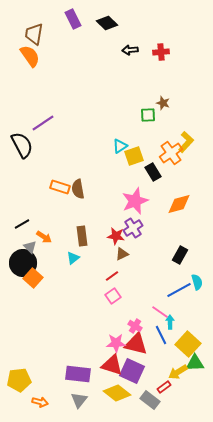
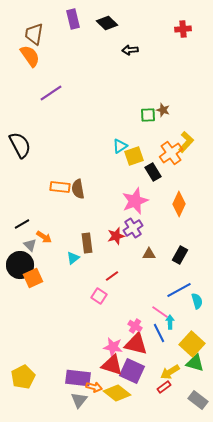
purple rectangle at (73, 19): rotated 12 degrees clockwise
red cross at (161, 52): moved 22 px right, 23 px up
brown star at (163, 103): moved 7 px down
purple line at (43, 123): moved 8 px right, 30 px up
black semicircle at (22, 145): moved 2 px left
orange rectangle at (60, 187): rotated 12 degrees counterclockwise
orange diamond at (179, 204): rotated 50 degrees counterclockwise
brown rectangle at (82, 236): moved 5 px right, 7 px down
red star at (116, 236): rotated 24 degrees counterclockwise
gray triangle at (30, 247): moved 2 px up
brown triangle at (122, 254): moved 27 px right; rotated 24 degrees clockwise
black circle at (23, 263): moved 3 px left, 2 px down
orange square at (33, 278): rotated 24 degrees clockwise
cyan semicircle at (197, 282): moved 19 px down
pink square at (113, 296): moved 14 px left; rotated 21 degrees counterclockwise
blue line at (161, 335): moved 2 px left, 2 px up
pink star at (116, 343): moved 3 px left, 4 px down; rotated 12 degrees clockwise
yellow square at (188, 344): moved 4 px right
green triangle at (195, 363): rotated 18 degrees clockwise
yellow arrow at (178, 372): moved 8 px left
purple rectangle at (78, 374): moved 4 px down
yellow pentagon at (19, 380): moved 4 px right, 3 px up; rotated 20 degrees counterclockwise
gray rectangle at (150, 400): moved 48 px right
orange arrow at (40, 402): moved 54 px right, 15 px up
